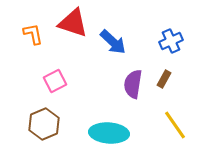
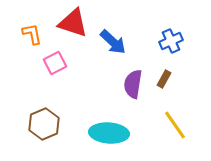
orange L-shape: moved 1 px left
pink square: moved 18 px up
